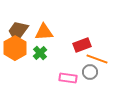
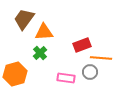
brown trapezoid: moved 6 px right, 12 px up
orange hexagon: moved 26 px down; rotated 15 degrees clockwise
orange line: moved 4 px right, 1 px up; rotated 15 degrees counterclockwise
pink rectangle: moved 2 px left
